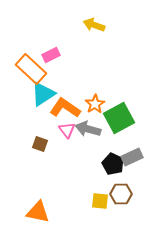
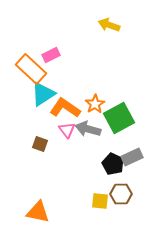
yellow arrow: moved 15 px right
